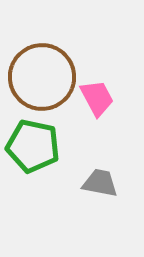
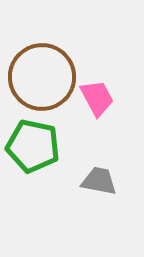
gray trapezoid: moved 1 px left, 2 px up
